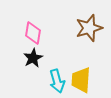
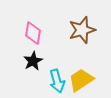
brown star: moved 7 px left, 2 px down
black star: moved 3 px down
yellow trapezoid: rotated 52 degrees clockwise
